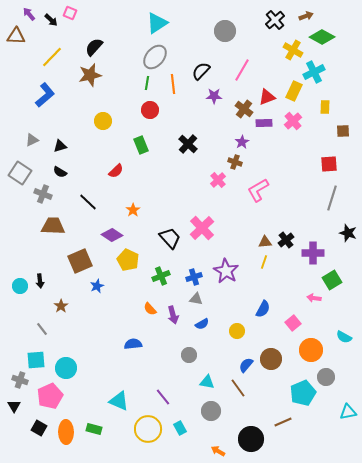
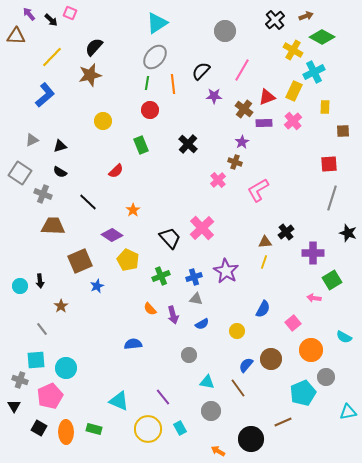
black cross at (286, 240): moved 8 px up
